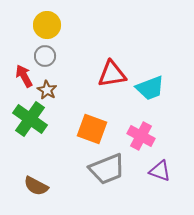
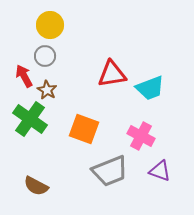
yellow circle: moved 3 px right
orange square: moved 8 px left
gray trapezoid: moved 3 px right, 2 px down
